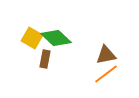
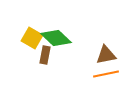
brown rectangle: moved 4 px up
orange line: rotated 25 degrees clockwise
